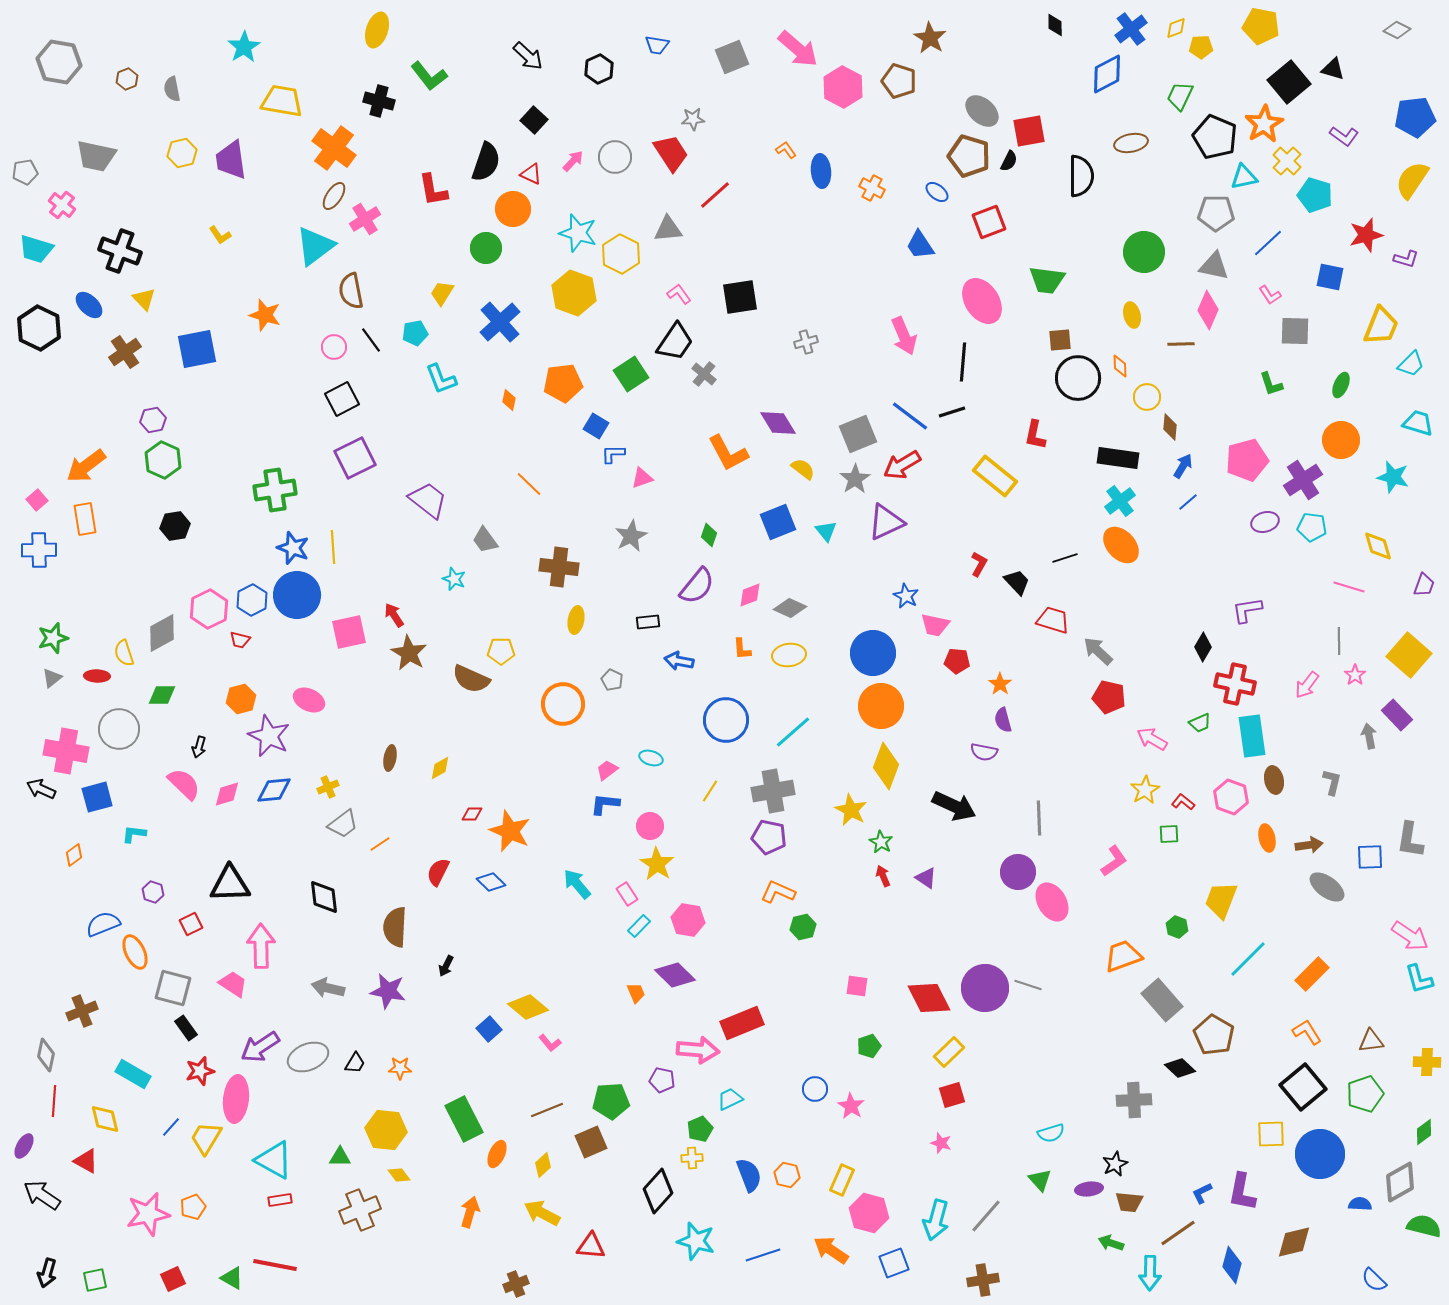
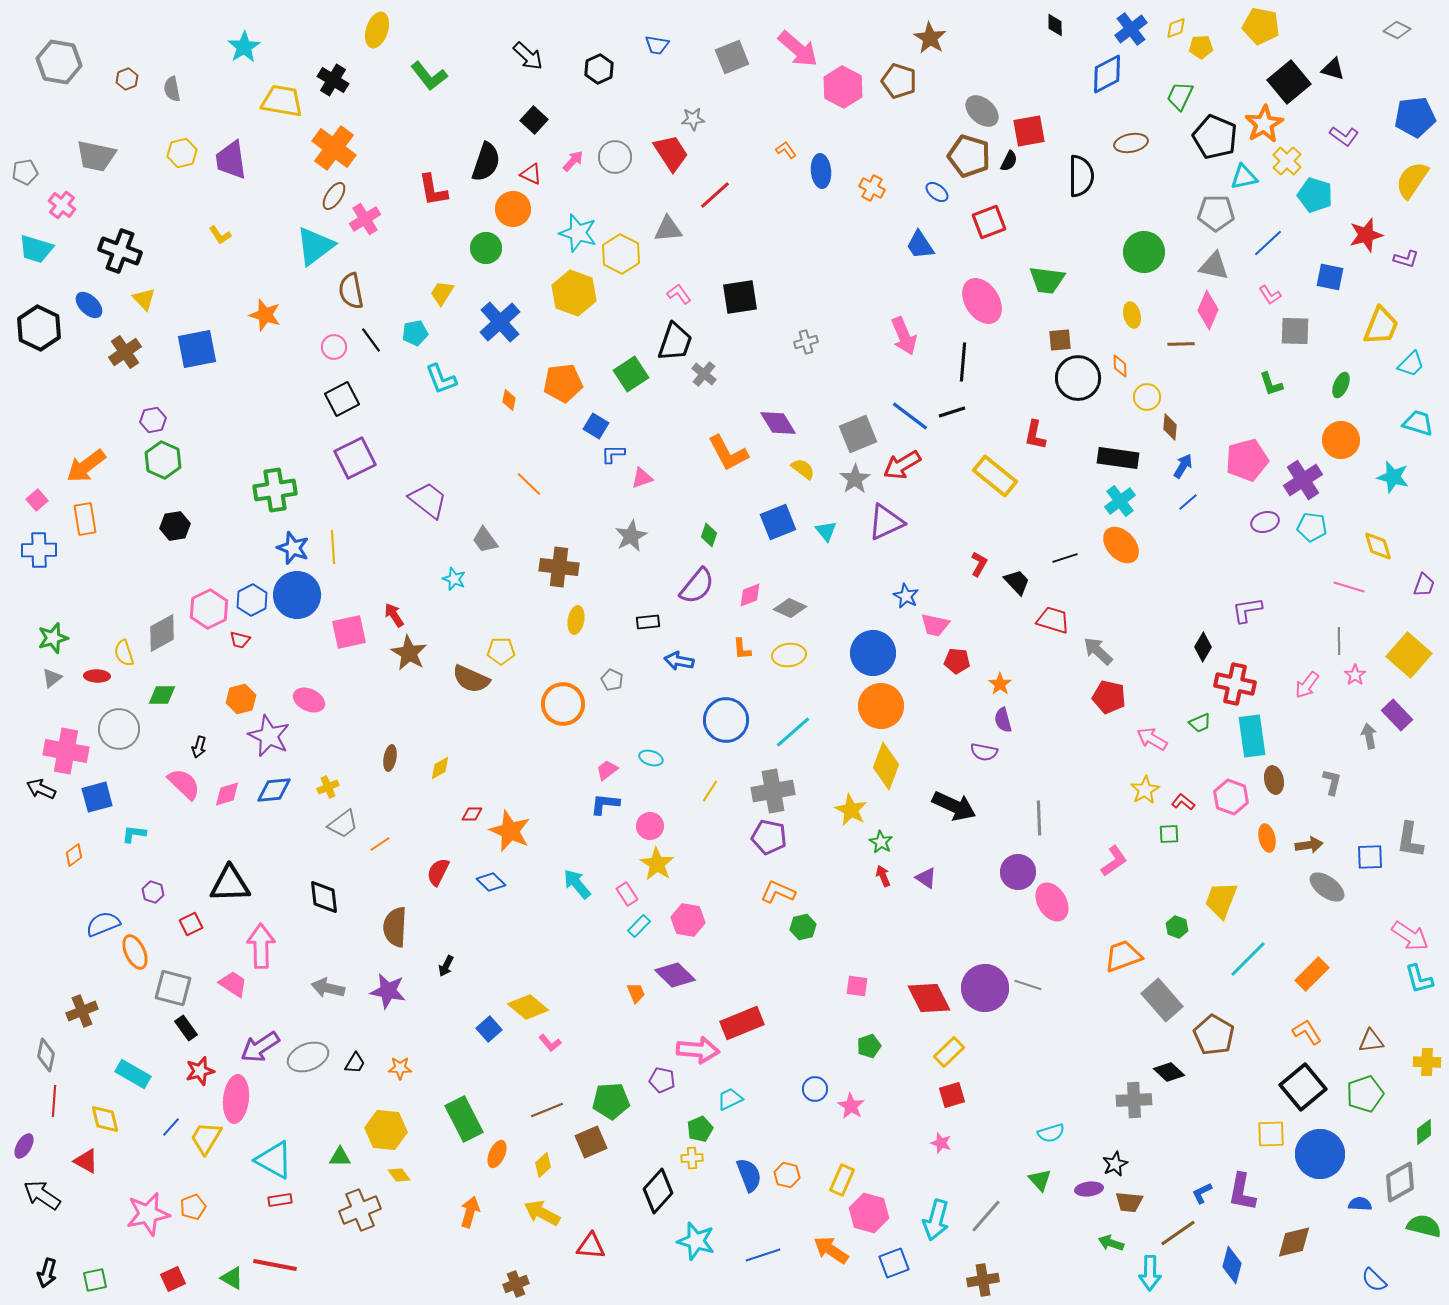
black cross at (379, 101): moved 46 px left, 21 px up; rotated 16 degrees clockwise
black trapezoid at (675, 342): rotated 15 degrees counterclockwise
black diamond at (1180, 1068): moved 11 px left, 4 px down
